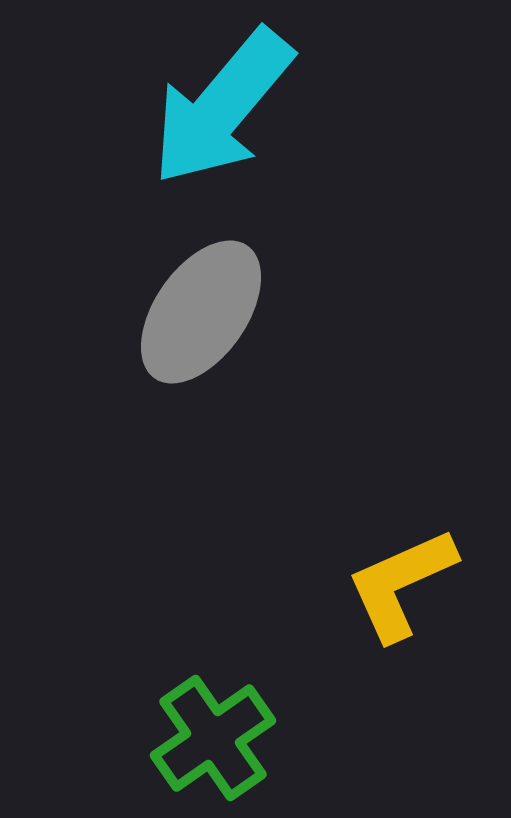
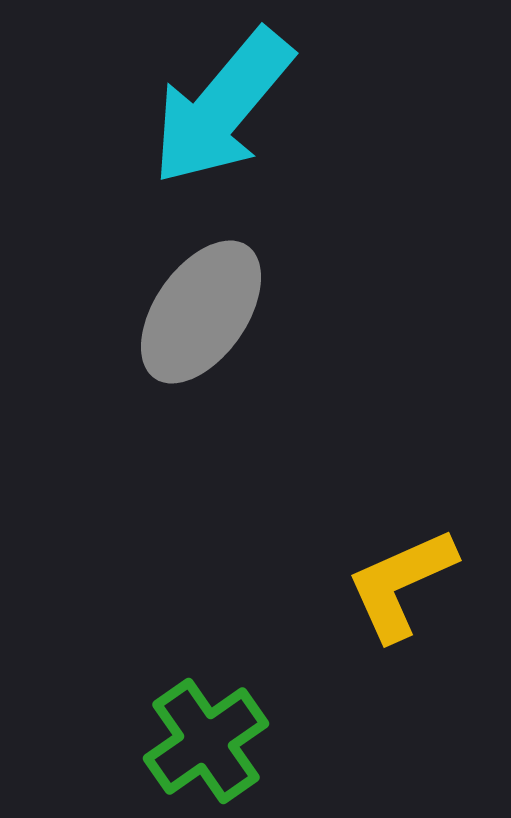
green cross: moved 7 px left, 3 px down
